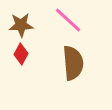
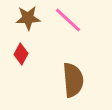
brown star: moved 7 px right, 7 px up
brown semicircle: moved 17 px down
